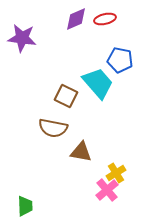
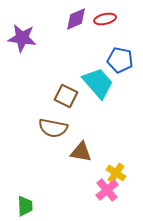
yellow cross: rotated 24 degrees counterclockwise
